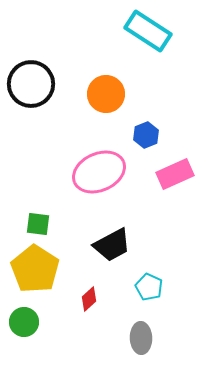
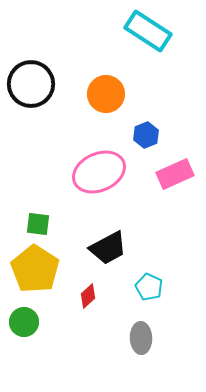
black trapezoid: moved 4 px left, 3 px down
red diamond: moved 1 px left, 3 px up
